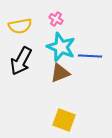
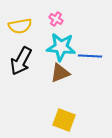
cyan star: rotated 16 degrees counterclockwise
